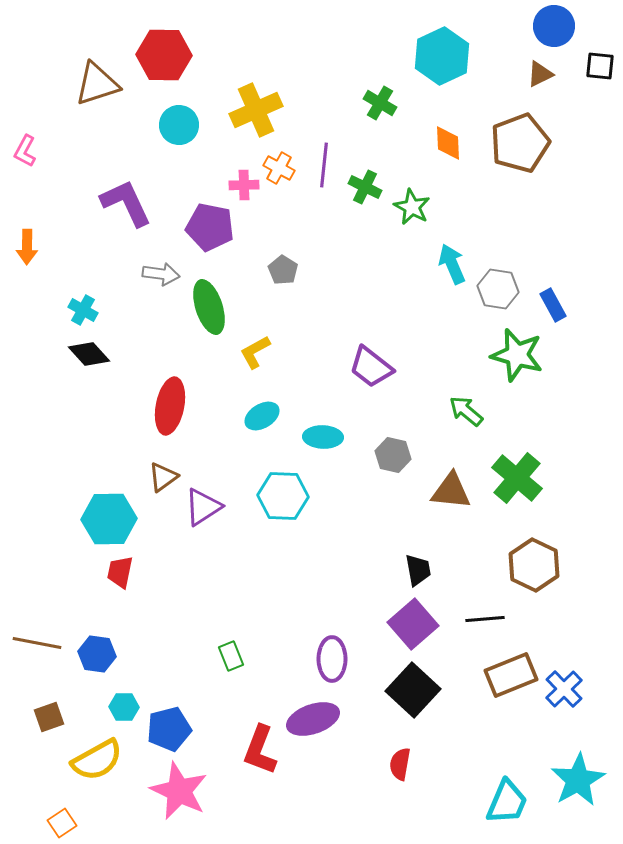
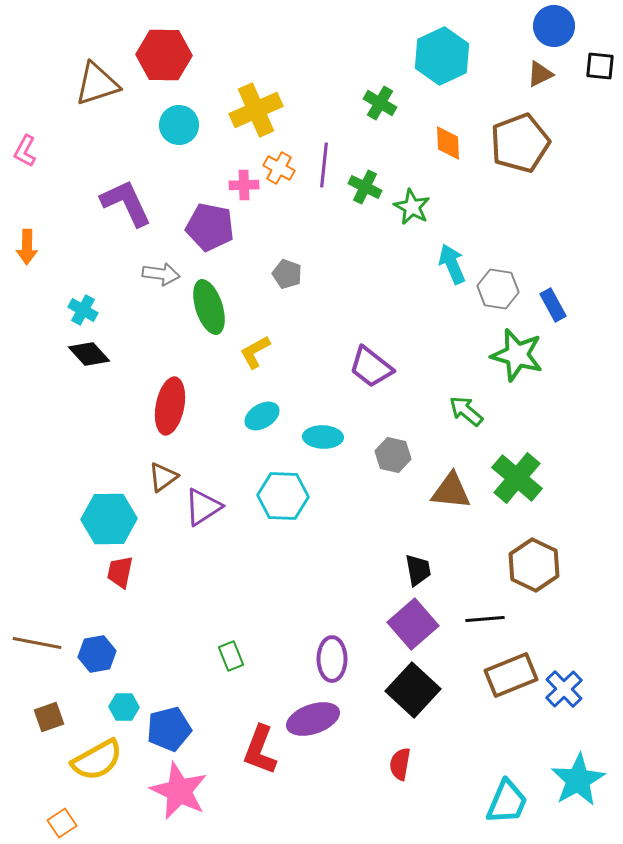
gray pentagon at (283, 270): moved 4 px right, 4 px down; rotated 12 degrees counterclockwise
blue hexagon at (97, 654): rotated 18 degrees counterclockwise
